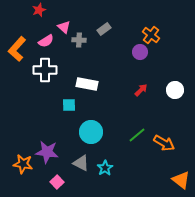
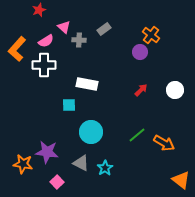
white cross: moved 1 px left, 5 px up
